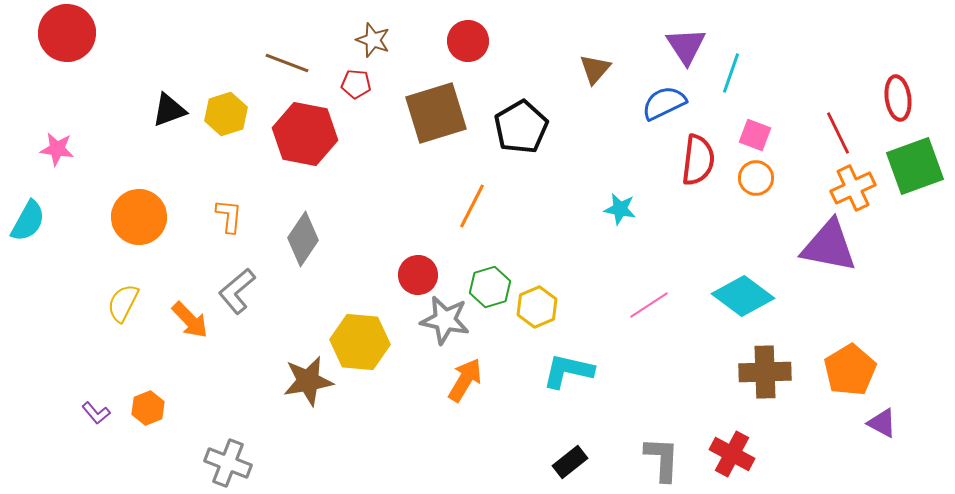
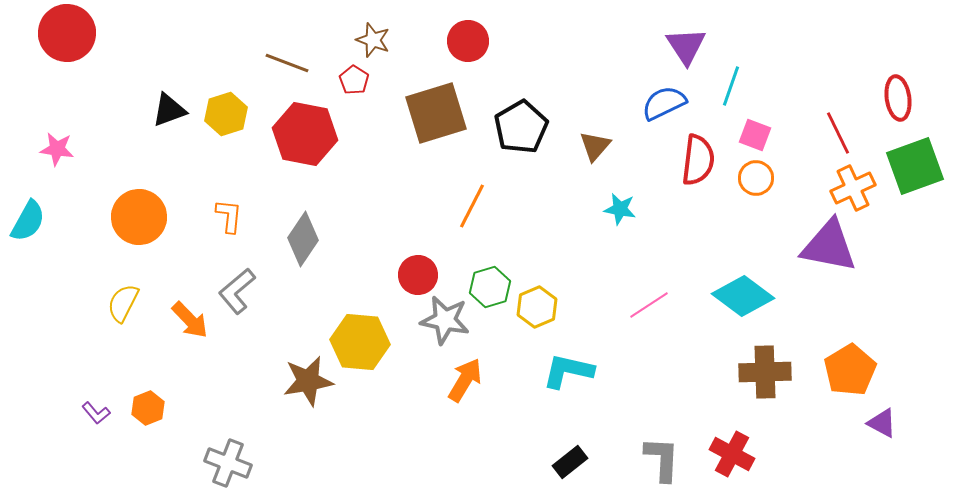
brown triangle at (595, 69): moved 77 px down
cyan line at (731, 73): moved 13 px down
red pentagon at (356, 84): moved 2 px left, 4 px up; rotated 28 degrees clockwise
